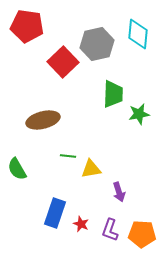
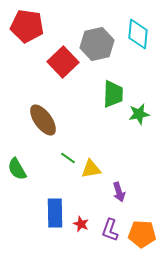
brown ellipse: rotated 68 degrees clockwise
green line: moved 2 px down; rotated 28 degrees clockwise
blue rectangle: rotated 20 degrees counterclockwise
